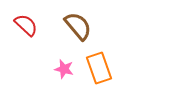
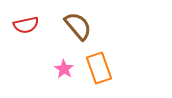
red semicircle: rotated 125 degrees clockwise
pink star: rotated 18 degrees clockwise
